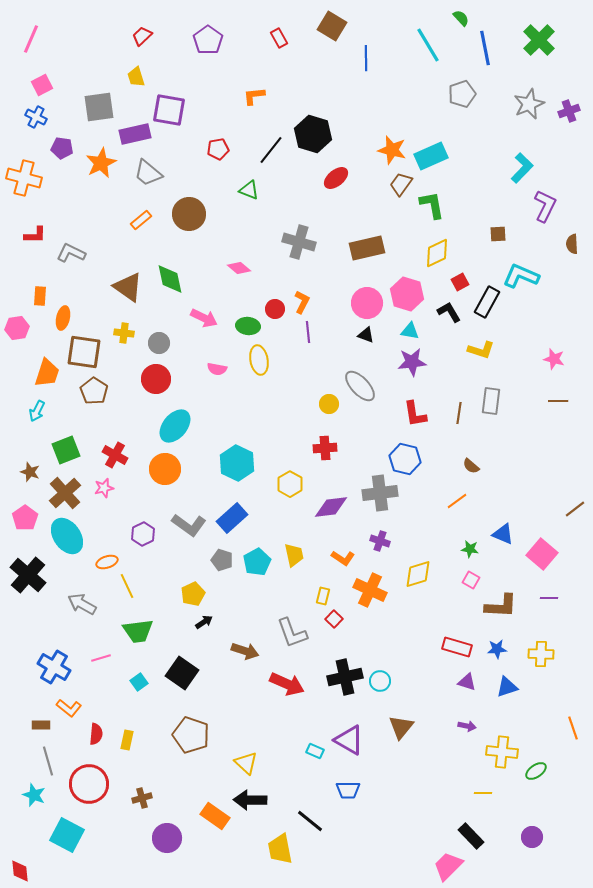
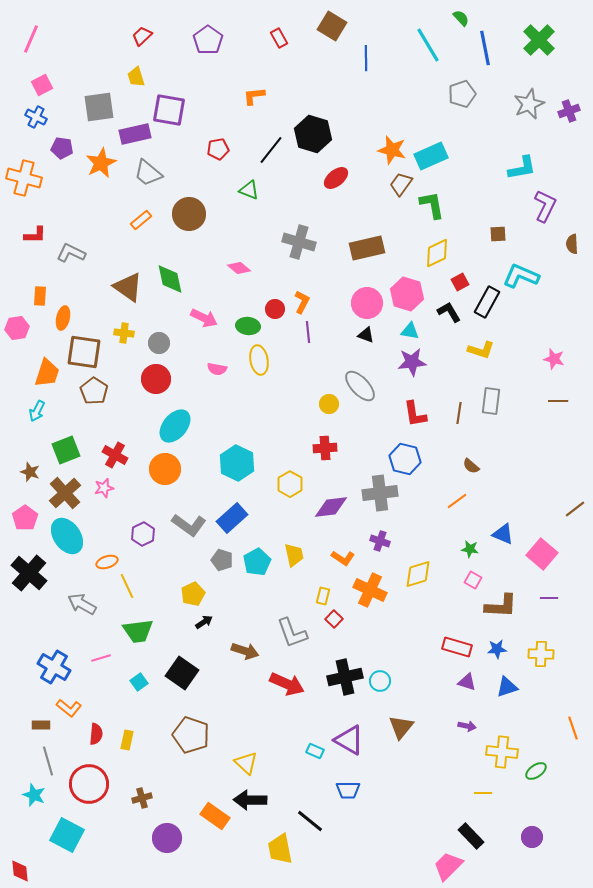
cyan L-shape at (522, 168): rotated 36 degrees clockwise
black cross at (28, 575): moved 1 px right, 2 px up
pink square at (471, 580): moved 2 px right
